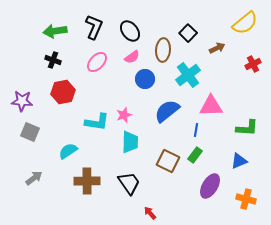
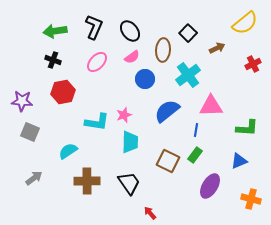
orange cross: moved 5 px right
